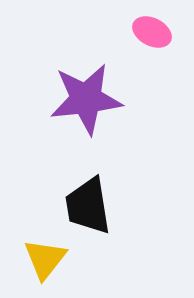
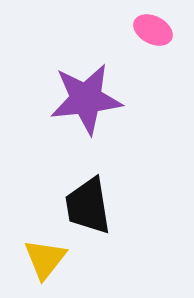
pink ellipse: moved 1 px right, 2 px up
